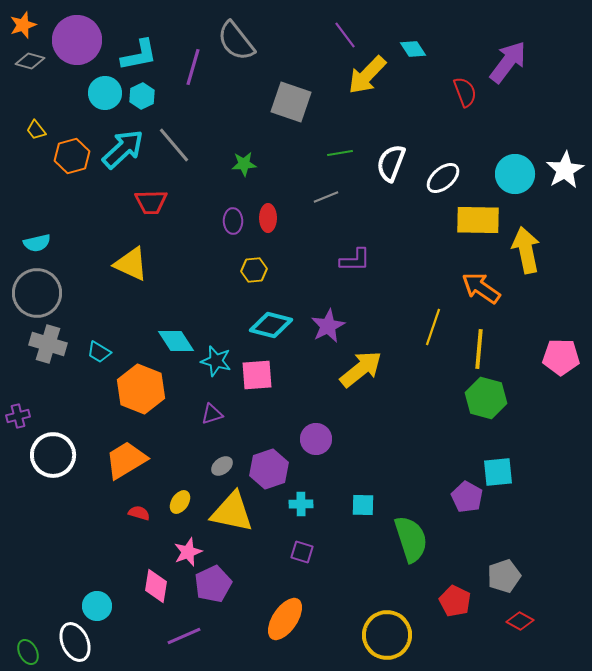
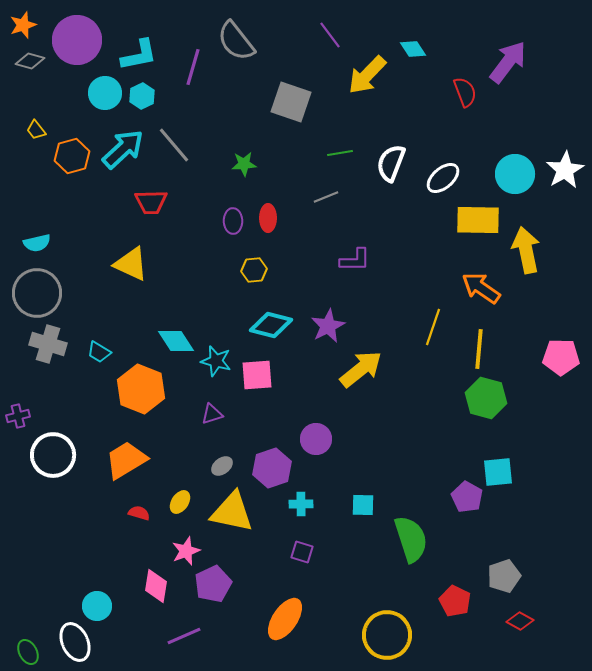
purple line at (345, 35): moved 15 px left
purple hexagon at (269, 469): moved 3 px right, 1 px up
pink star at (188, 552): moved 2 px left, 1 px up
